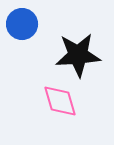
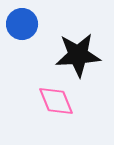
pink diamond: moved 4 px left; rotated 6 degrees counterclockwise
